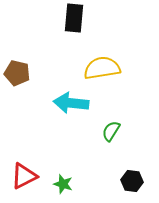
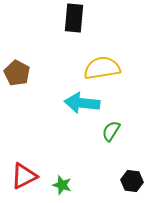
brown pentagon: rotated 15 degrees clockwise
cyan arrow: moved 11 px right
green star: moved 1 px left, 1 px down
